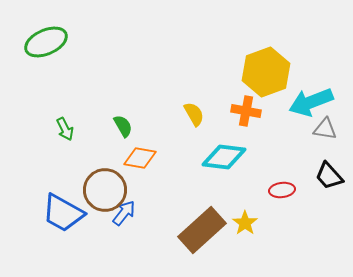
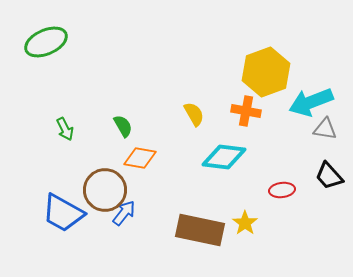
brown rectangle: moved 2 px left; rotated 54 degrees clockwise
